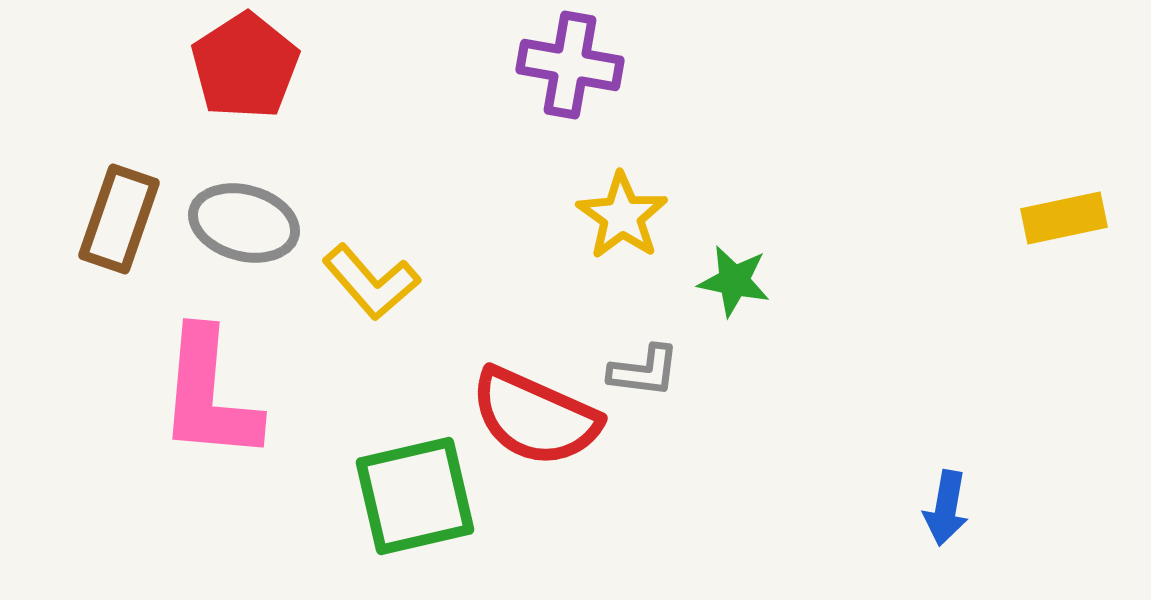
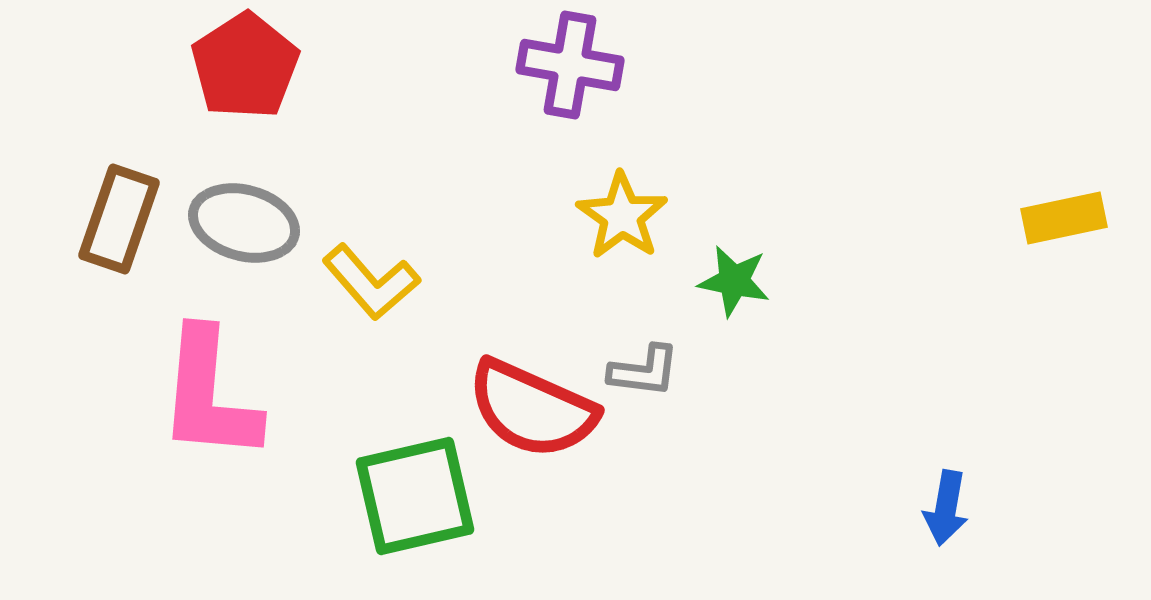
red semicircle: moved 3 px left, 8 px up
